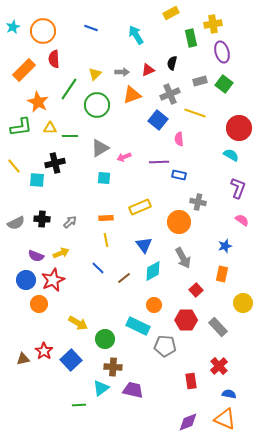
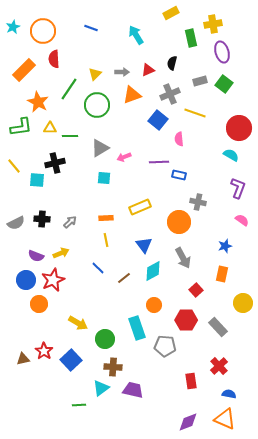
cyan rectangle at (138, 326): moved 1 px left, 2 px down; rotated 45 degrees clockwise
